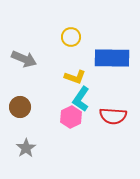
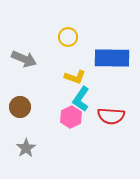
yellow circle: moved 3 px left
red semicircle: moved 2 px left
